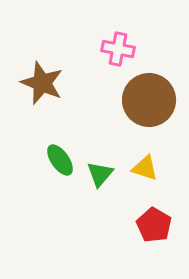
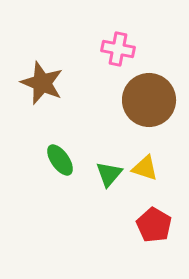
green triangle: moved 9 px right
